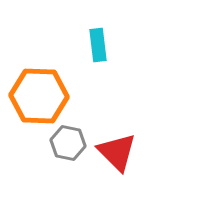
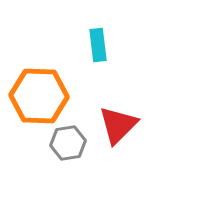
gray hexagon: rotated 20 degrees counterclockwise
red triangle: moved 1 px right, 27 px up; rotated 30 degrees clockwise
